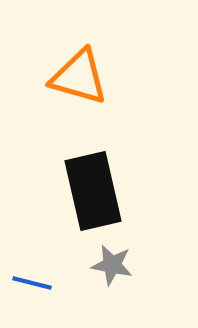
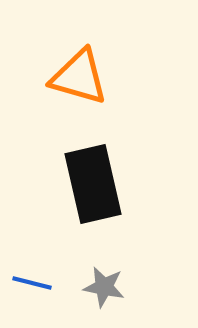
black rectangle: moved 7 px up
gray star: moved 8 px left, 22 px down
